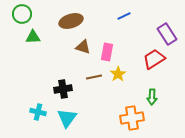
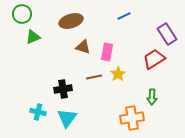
green triangle: rotated 21 degrees counterclockwise
